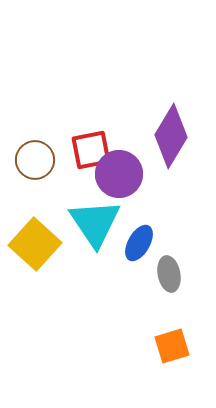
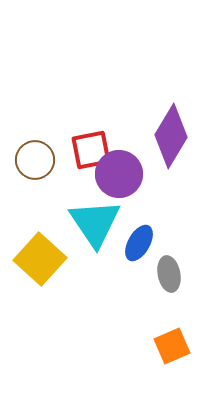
yellow square: moved 5 px right, 15 px down
orange square: rotated 6 degrees counterclockwise
